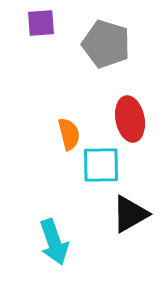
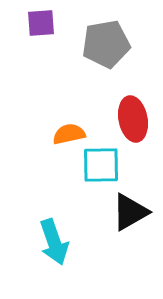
gray pentagon: rotated 27 degrees counterclockwise
red ellipse: moved 3 px right
orange semicircle: rotated 88 degrees counterclockwise
black triangle: moved 2 px up
